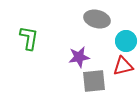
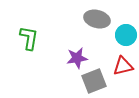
cyan circle: moved 6 px up
purple star: moved 2 px left, 1 px down
gray square: rotated 15 degrees counterclockwise
